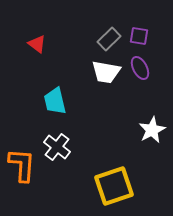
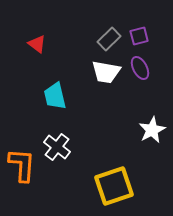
purple square: rotated 24 degrees counterclockwise
cyan trapezoid: moved 5 px up
